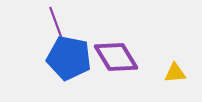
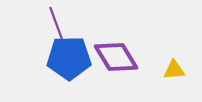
blue pentagon: rotated 12 degrees counterclockwise
yellow triangle: moved 1 px left, 3 px up
